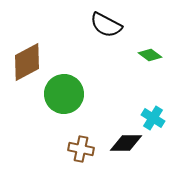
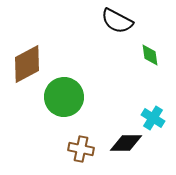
black semicircle: moved 11 px right, 4 px up
green diamond: rotated 45 degrees clockwise
brown diamond: moved 2 px down
green circle: moved 3 px down
